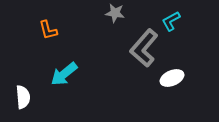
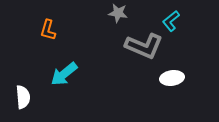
gray star: moved 3 px right
cyan L-shape: rotated 10 degrees counterclockwise
orange L-shape: rotated 30 degrees clockwise
gray L-shape: moved 2 px up; rotated 108 degrees counterclockwise
white ellipse: rotated 15 degrees clockwise
